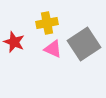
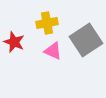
gray square: moved 2 px right, 4 px up
pink triangle: moved 2 px down
